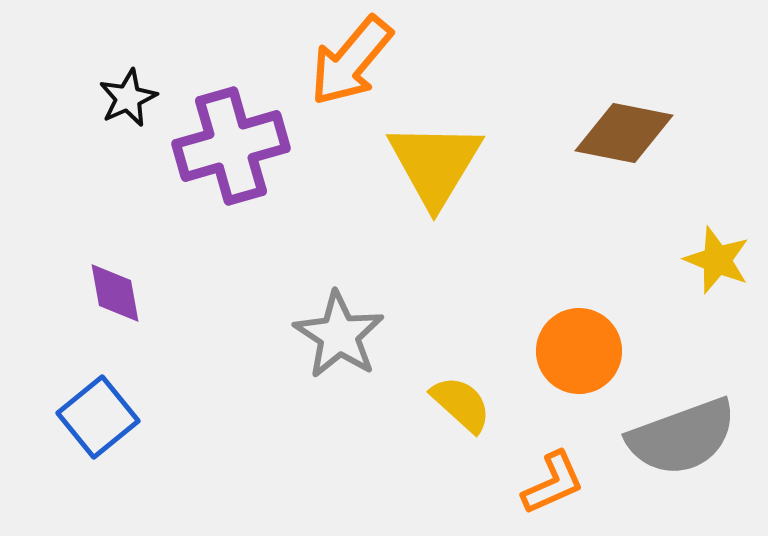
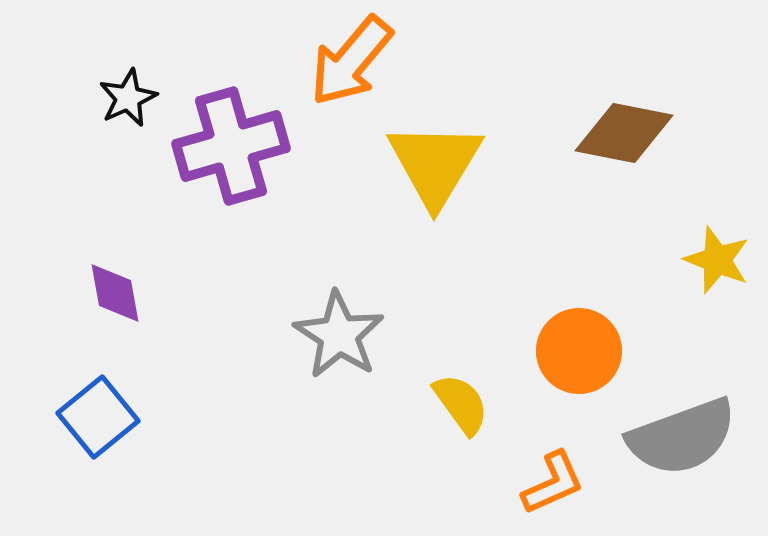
yellow semicircle: rotated 12 degrees clockwise
